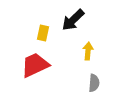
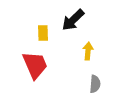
yellow rectangle: rotated 14 degrees counterclockwise
red trapezoid: rotated 92 degrees clockwise
gray semicircle: moved 1 px right, 1 px down
